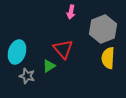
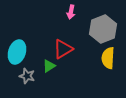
red triangle: rotated 40 degrees clockwise
